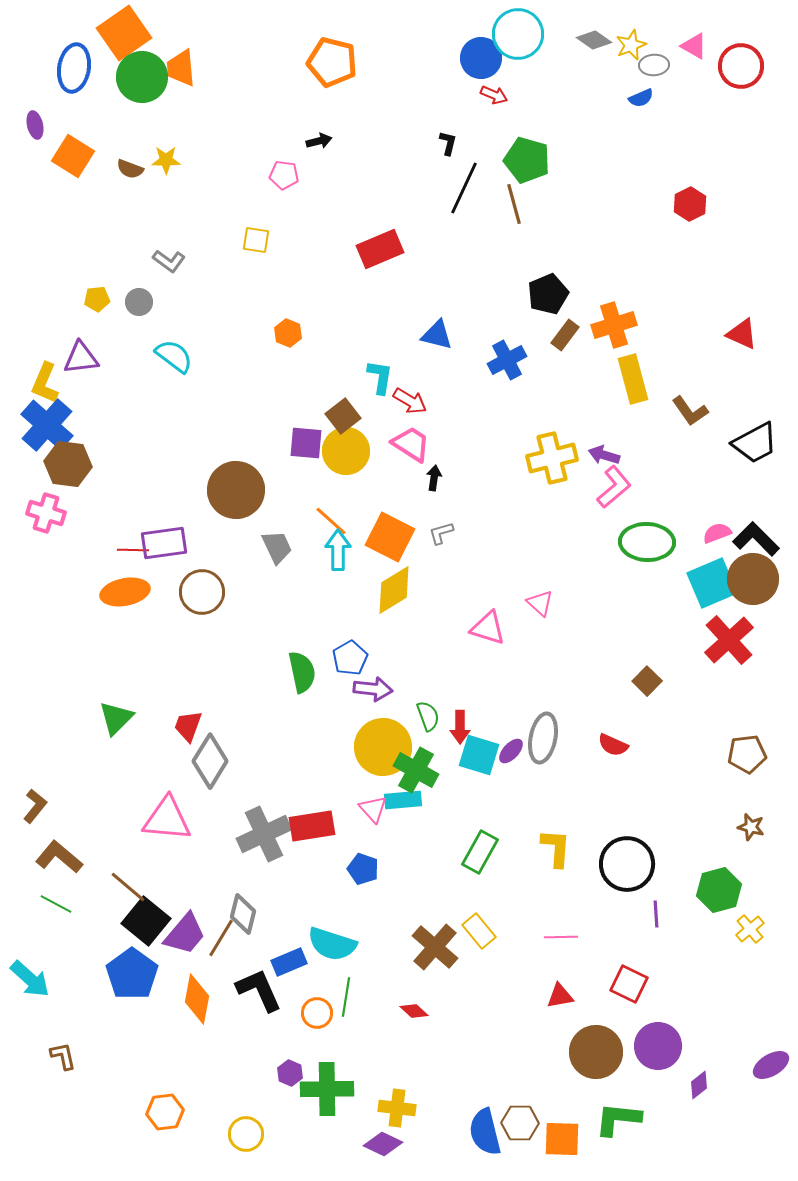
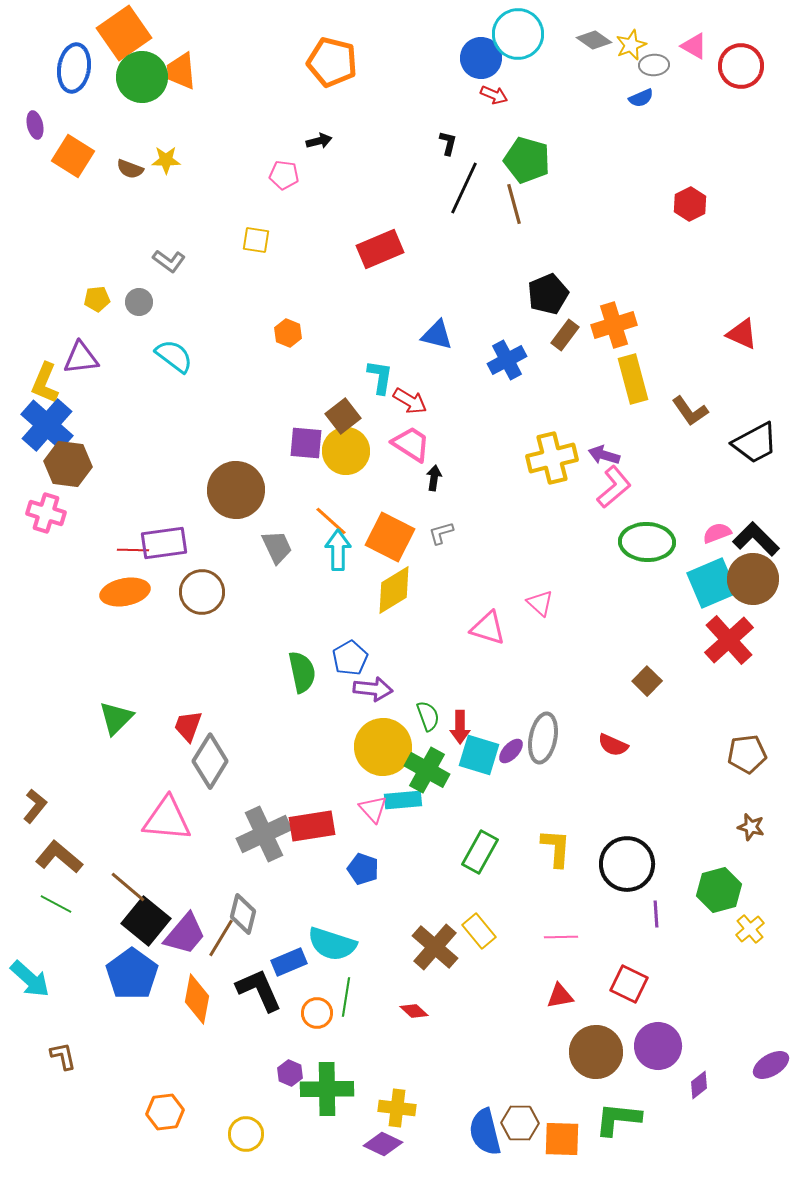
orange trapezoid at (181, 68): moved 3 px down
green cross at (416, 770): moved 11 px right
